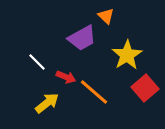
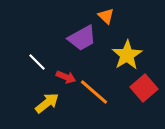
red square: moved 1 px left
